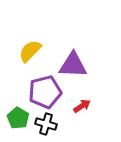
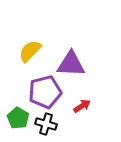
purple triangle: moved 2 px left, 1 px up
